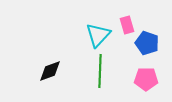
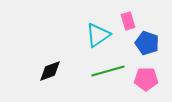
pink rectangle: moved 1 px right, 4 px up
cyan triangle: rotated 12 degrees clockwise
green line: moved 8 px right; rotated 72 degrees clockwise
